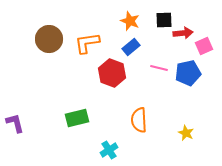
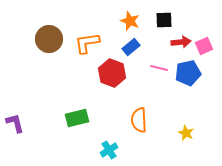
red arrow: moved 2 px left, 9 px down
